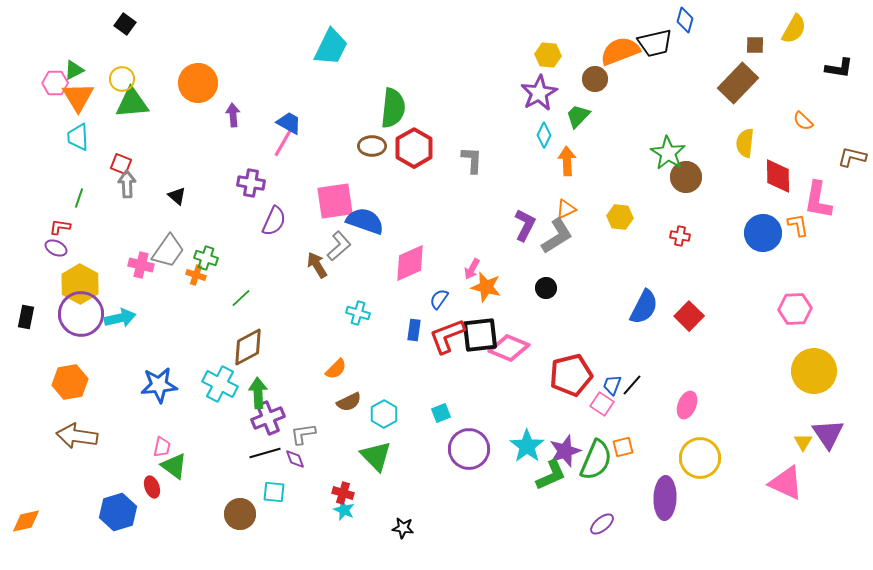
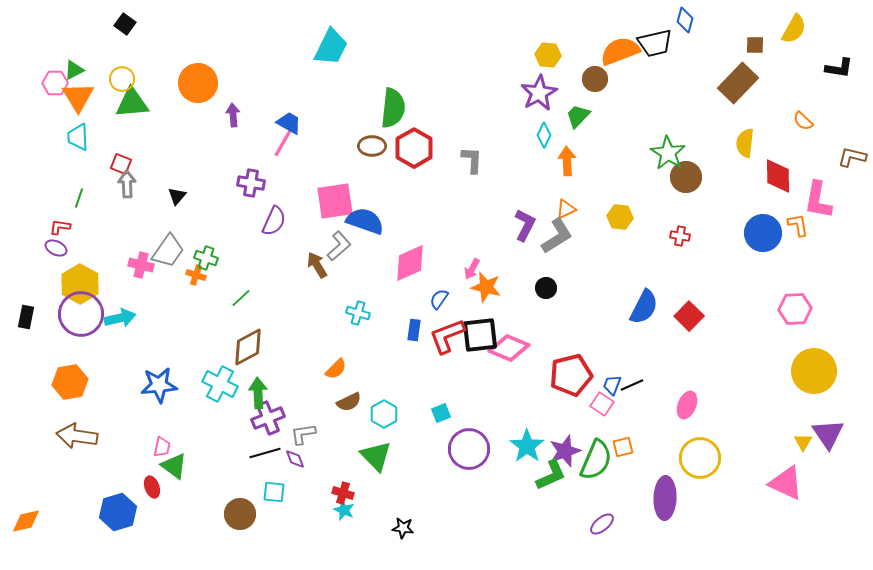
black triangle at (177, 196): rotated 30 degrees clockwise
black line at (632, 385): rotated 25 degrees clockwise
